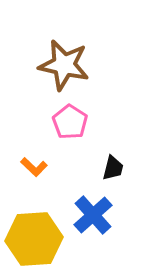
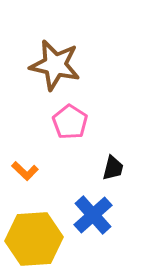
brown star: moved 9 px left
orange L-shape: moved 9 px left, 4 px down
